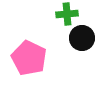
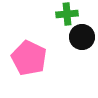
black circle: moved 1 px up
